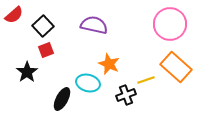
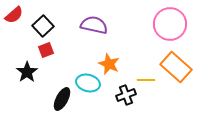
yellow line: rotated 18 degrees clockwise
